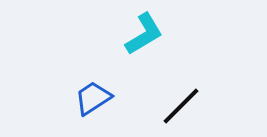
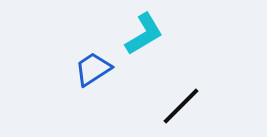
blue trapezoid: moved 29 px up
